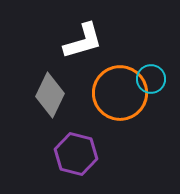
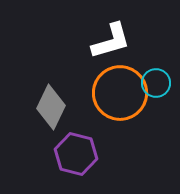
white L-shape: moved 28 px right
cyan circle: moved 5 px right, 4 px down
gray diamond: moved 1 px right, 12 px down
